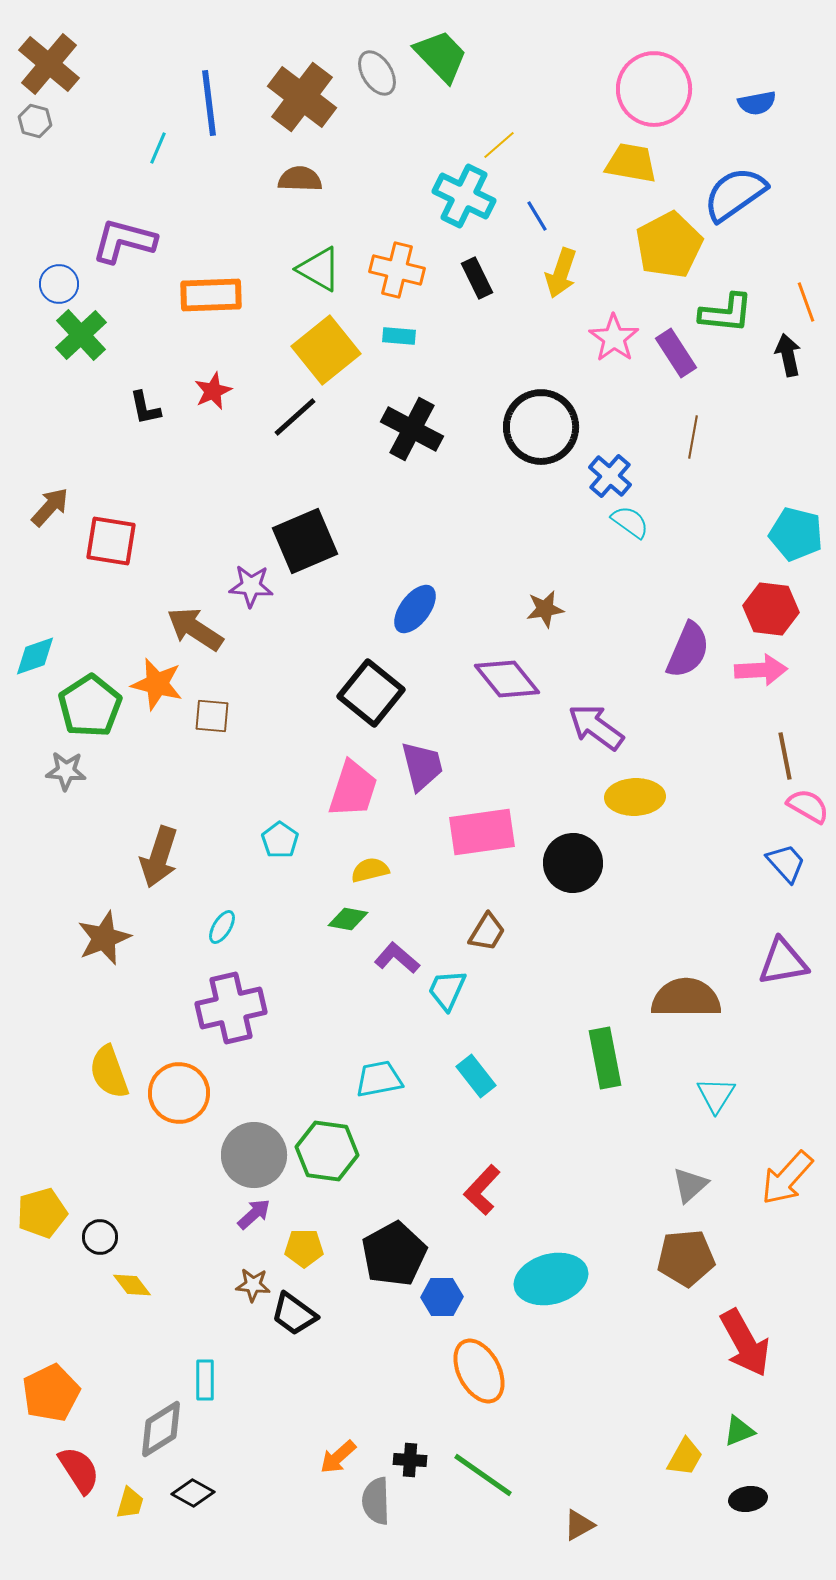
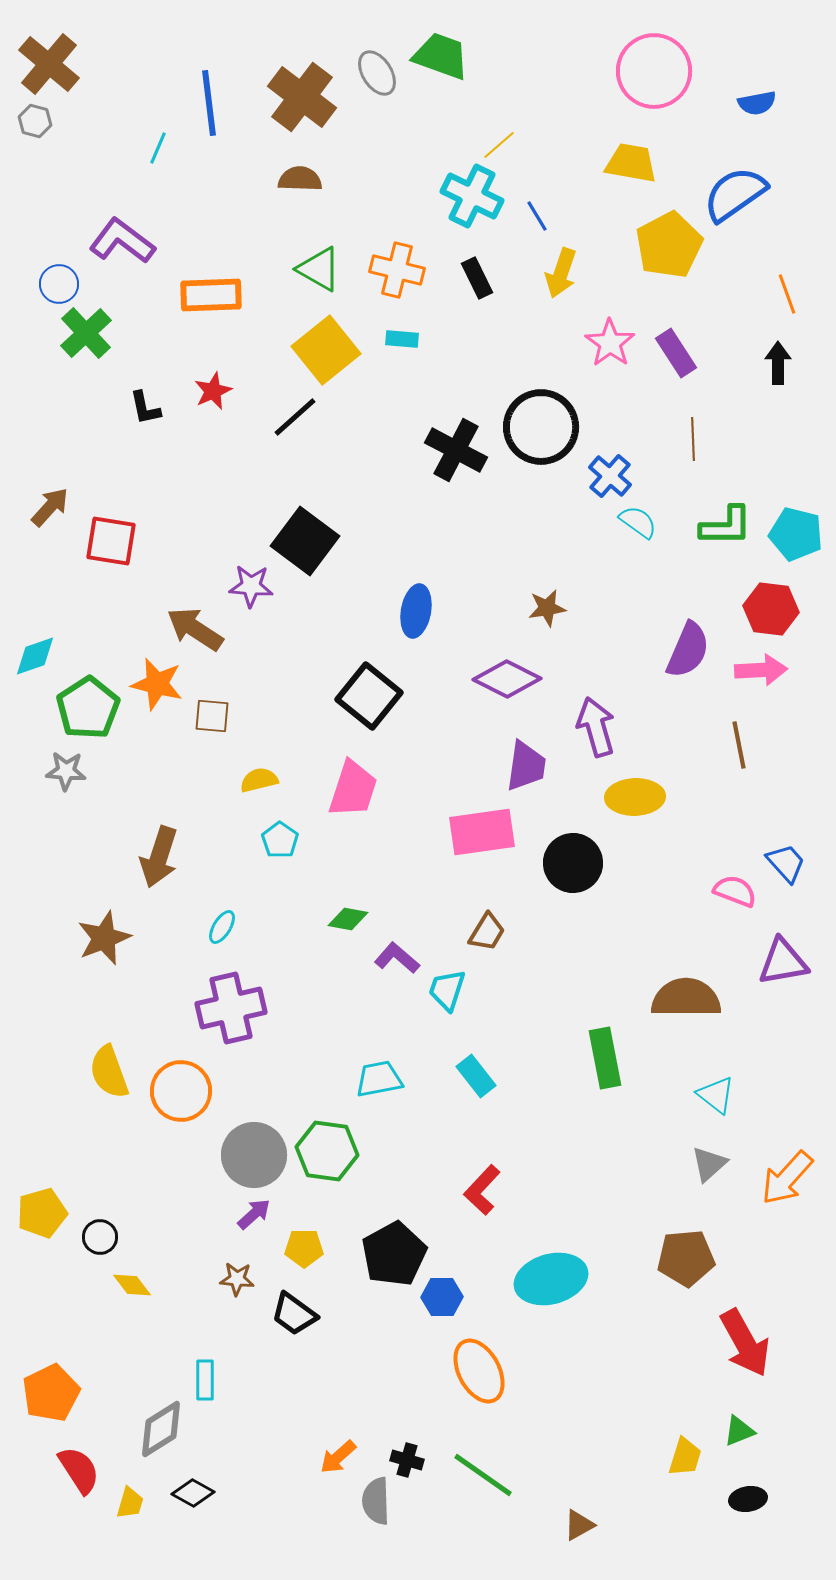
green trapezoid at (441, 56): rotated 26 degrees counterclockwise
pink circle at (654, 89): moved 18 px up
cyan cross at (464, 196): moved 8 px right
purple L-shape at (124, 241): moved 2 px left; rotated 22 degrees clockwise
orange line at (806, 302): moved 19 px left, 8 px up
green L-shape at (726, 313): moved 213 px down; rotated 6 degrees counterclockwise
green cross at (81, 335): moved 5 px right, 2 px up
cyan rectangle at (399, 336): moved 3 px right, 3 px down
pink star at (614, 338): moved 4 px left, 5 px down
black arrow at (788, 355): moved 10 px left, 8 px down; rotated 12 degrees clockwise
black cross at (412, 429): moved 44 px right, 21 px down
brown line at (693, 437): moved 2 px down; rotated 12 degrees counterclockwise
cyan semicircle at (630, 522): moved 8 px right
black square at (305, 541): rotated 30 degrees counterclockwise
blue ellipse at (415, 609): moved 1 px right, 2 px down; rotated 27 degrees counterclockwise
brown star at (545, 609): moved 2 px right, 1 px up
purple diamond at (507, 679): rotated 24 degrees counterclockwise
black square at (371, 693): moved 2 px left, 3 px down
green pentagon at (90, 706): moved 2 px left, 2 px down
purple arrow at (596, 727): rotated 38 degrees clockwise
brown line at (785, 756): moved 46 px left, 11 px up
purple trapezoid at (422, 766): moved 104 px right; rotated 22 degrees clockwise
pink semicircle at (808, 806): moved 73 px left, 85 px down; rotated 9 degrees counterclockwise
yellow semicircle at (370, 870): moved 111 px left, 90 px up
cyan trapezoid at (447, 990): rotated 6 degrees counterclockwise
orange circle at (179, 1093): moved 2 px right, 2 px up
cyan triangle at (716, 1095): rotated 24 degrees counterclockwise
gray triangle at (690, 1185): moved 19 px right, 21 px up
brown star at (253, 1285): moved 16 px left, 6 px up
yellow trapezoid at (685, 1457): rotated 12 degrees counterclockwise
black cross at (410, 1460): moved 3 px left; rotated 12 degrees clockwise
